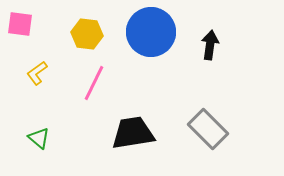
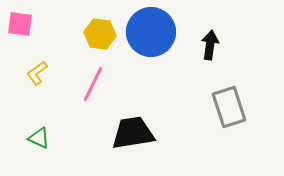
yellow hexagon: moved 13 px right
pink line: moved 1 px left, 1 px down
gray rectangle: moved 21 px right, 22 px up; rotated 27 degrees clockwise
green triangle: rotated 15 degrees counterclockwise
